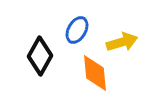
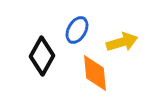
black diamond: moved 2 px right
